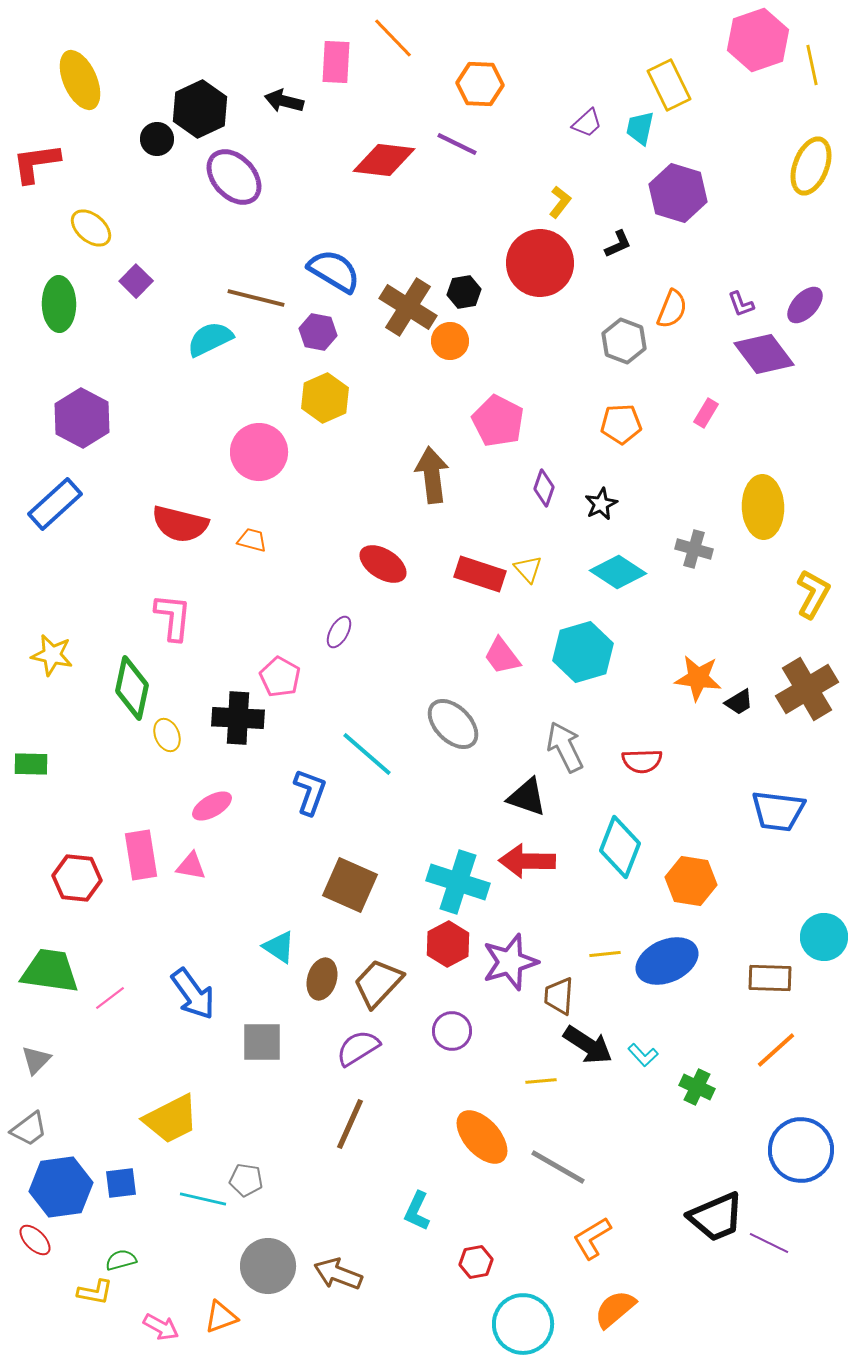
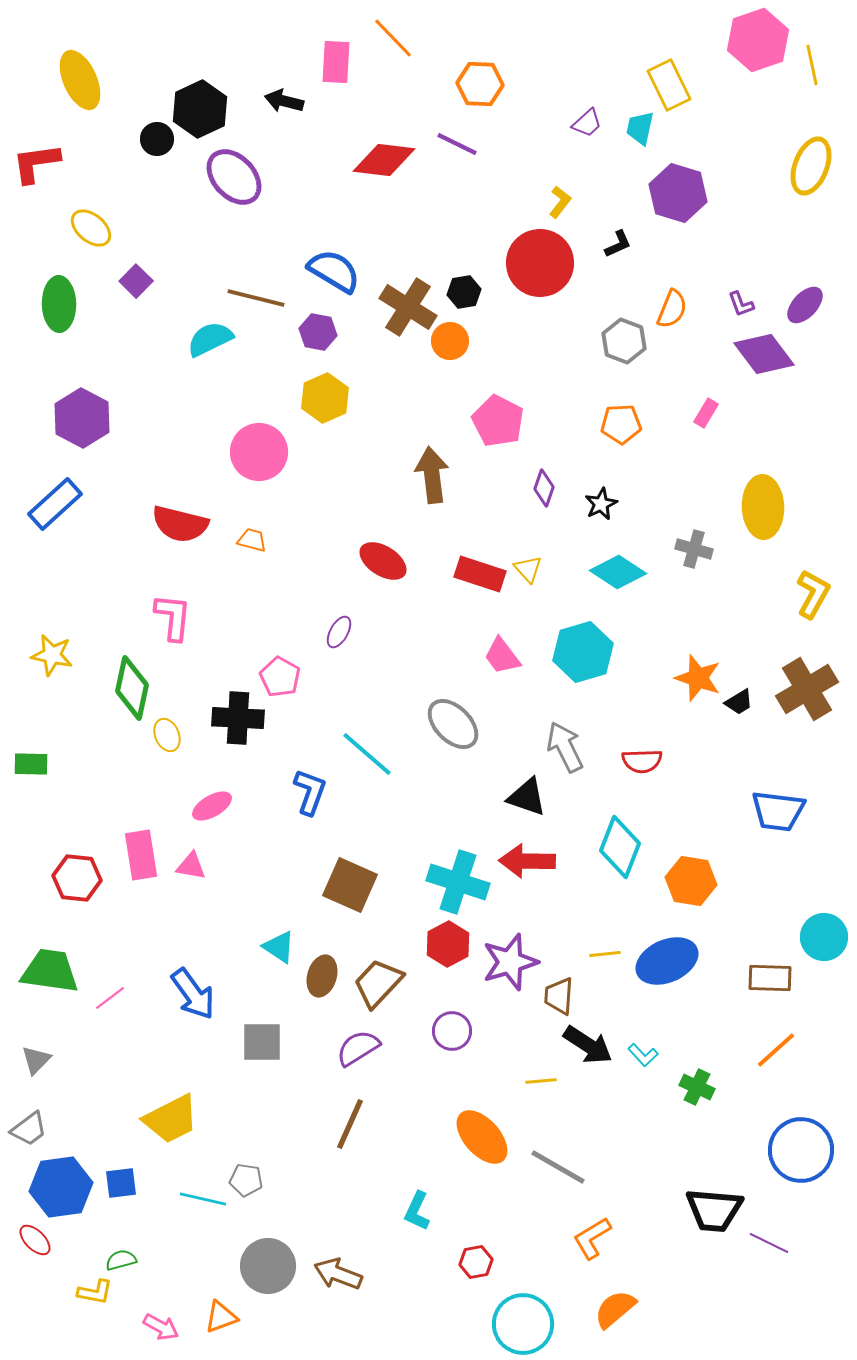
red ellipse at (383, 564): moved 3 px up
orange star at (698, 678): rotated 12 degrees clockwise
brown ellipse at (322, 979): moved 3 px up
black trapezoid at (716, 1217): moved 2 px left, 7 px up; rotated 28 degrees clockwise
